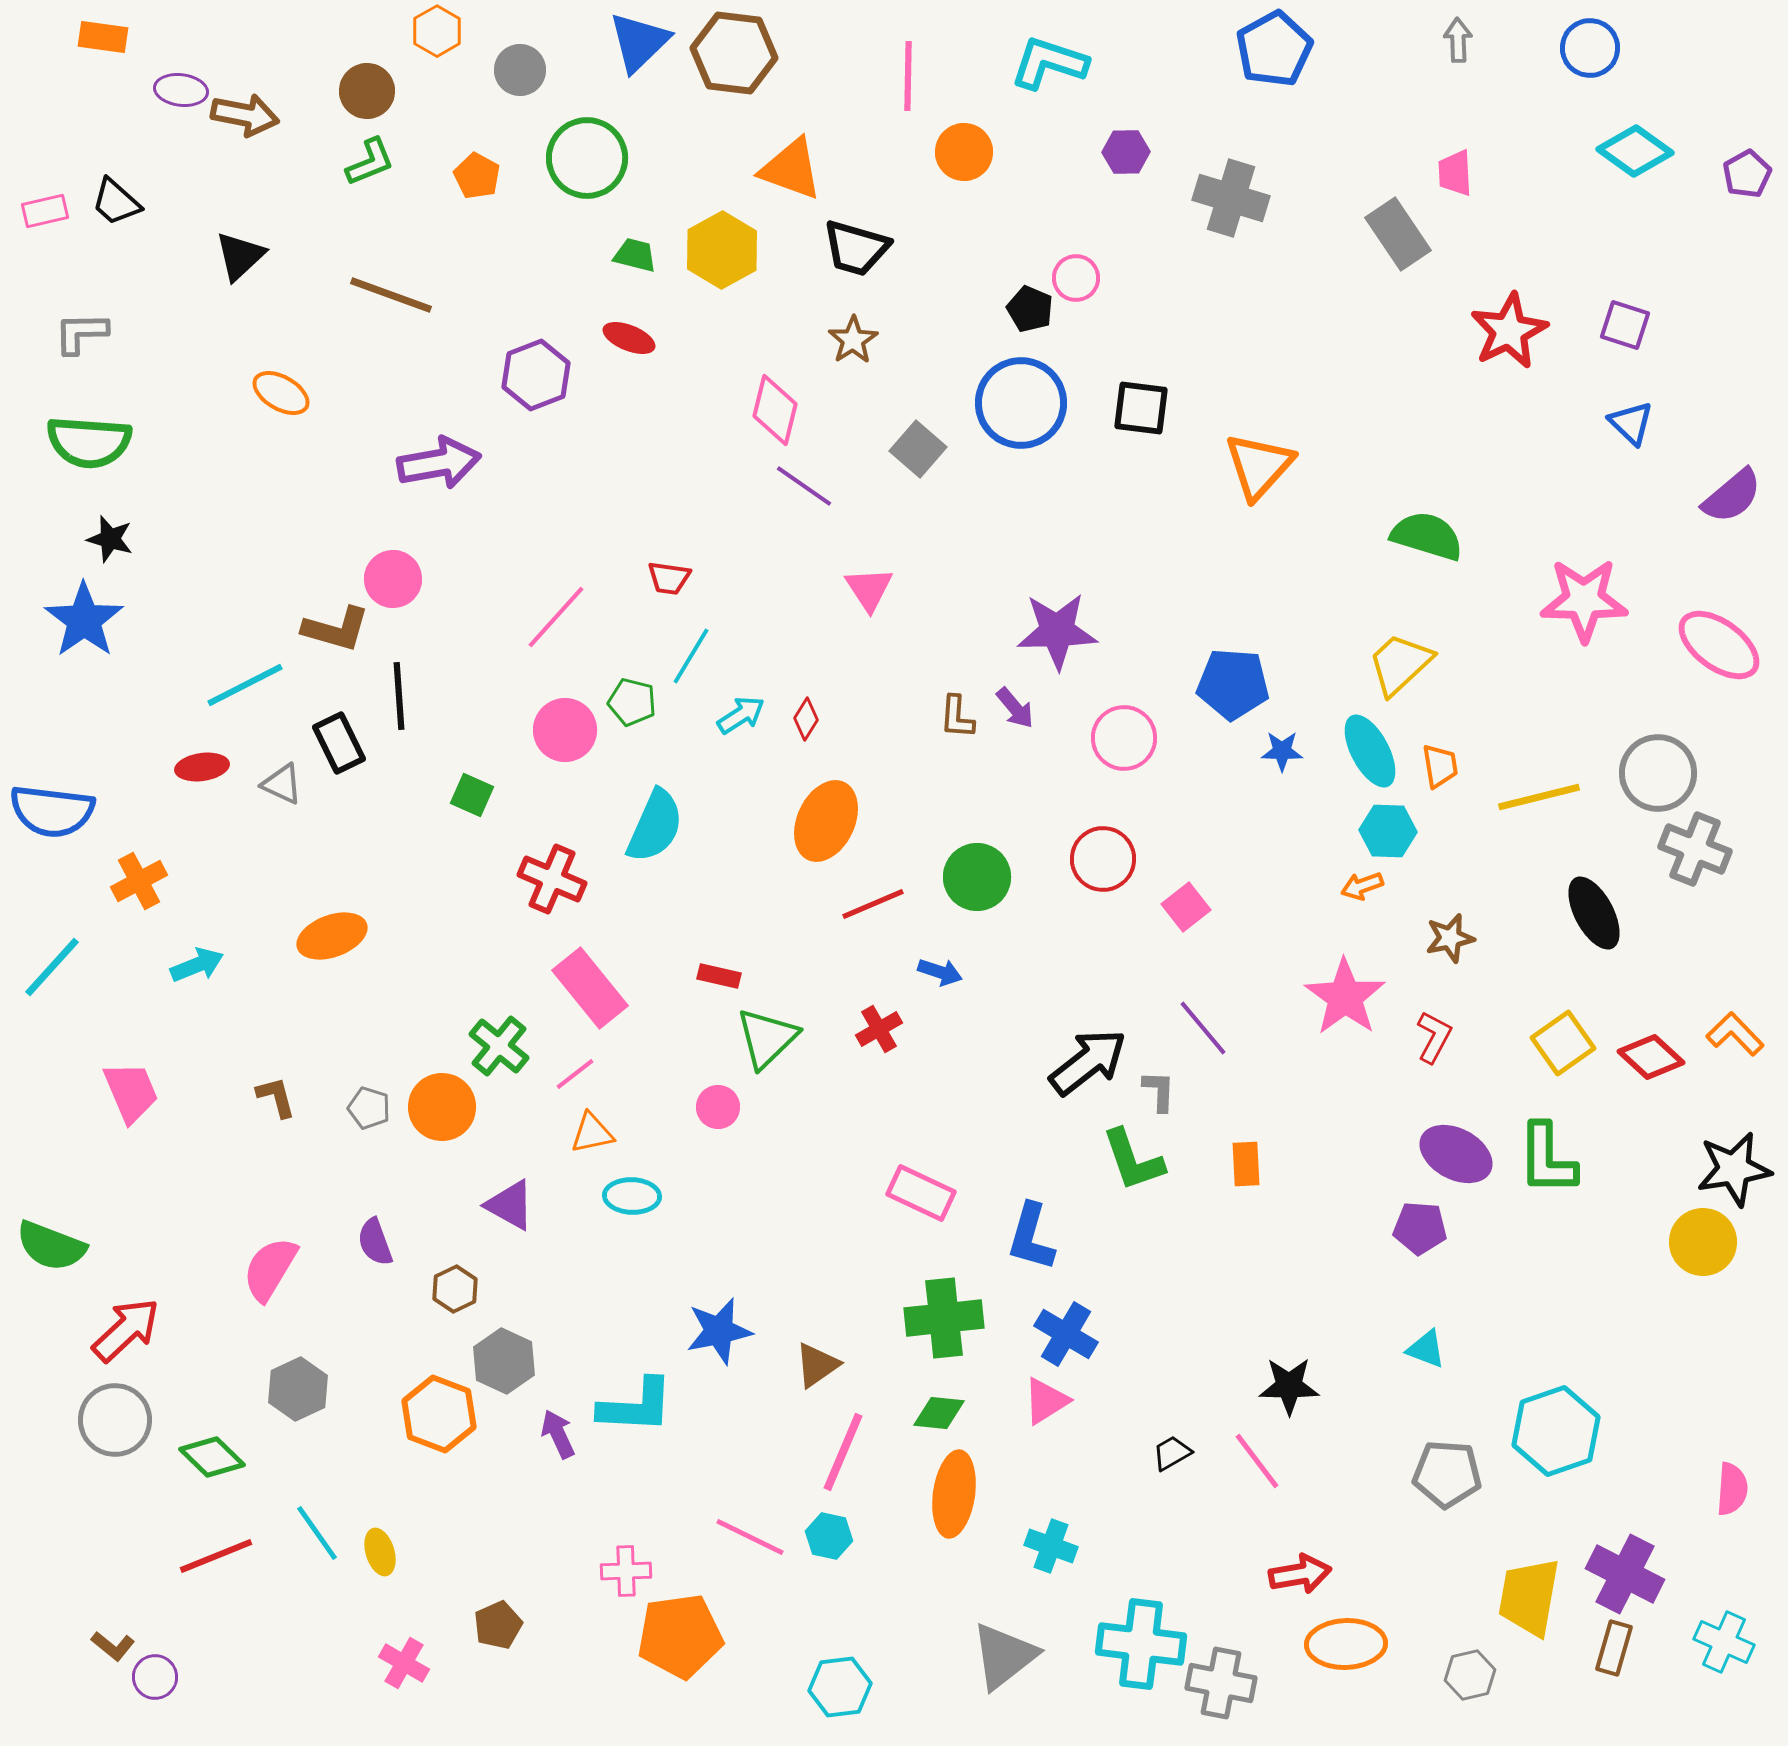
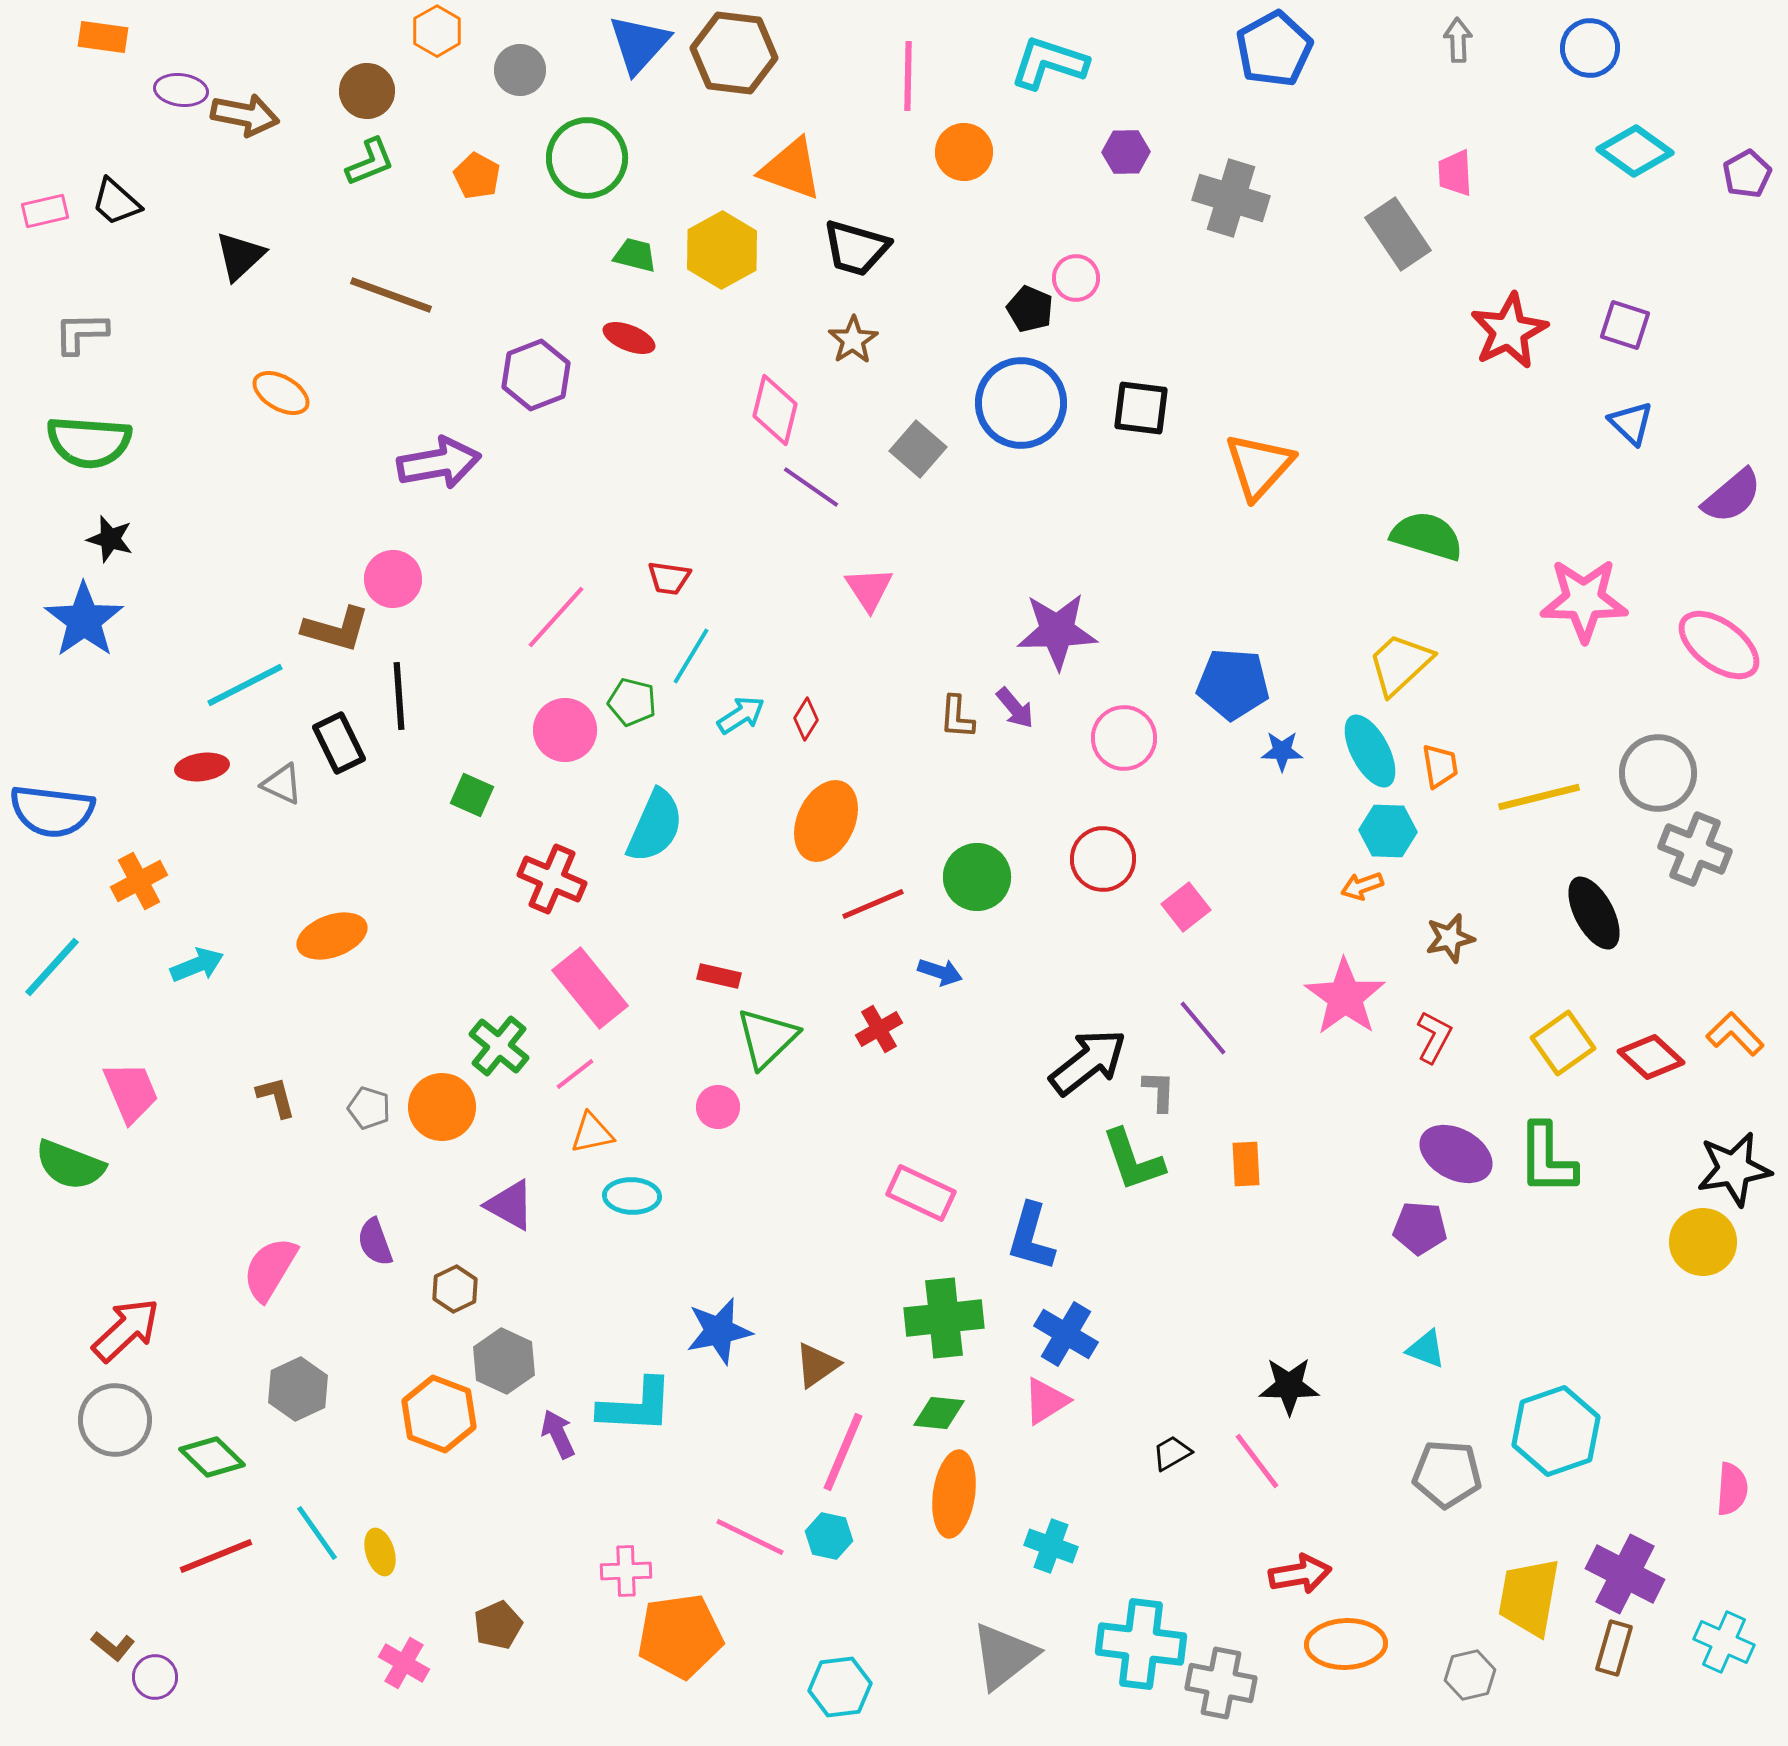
blue triangle at (639, 42): moved 2 px down; rotated 4 degrees counterclockwise
purple line at (804, 486): moved 7 px right, 1 px down
green semicircle at (51, 1246): moved 19 px right, 81 px up
